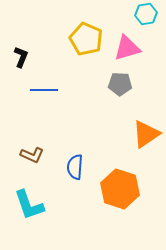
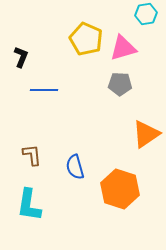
pink triangle: moved 4 px left
brown L-shape: rotated 120 degrees counterclockwise
blue semicircle: rotated 20 degrees counterclockwise
cyan L-shape: rotated 28 degrees clockwise
